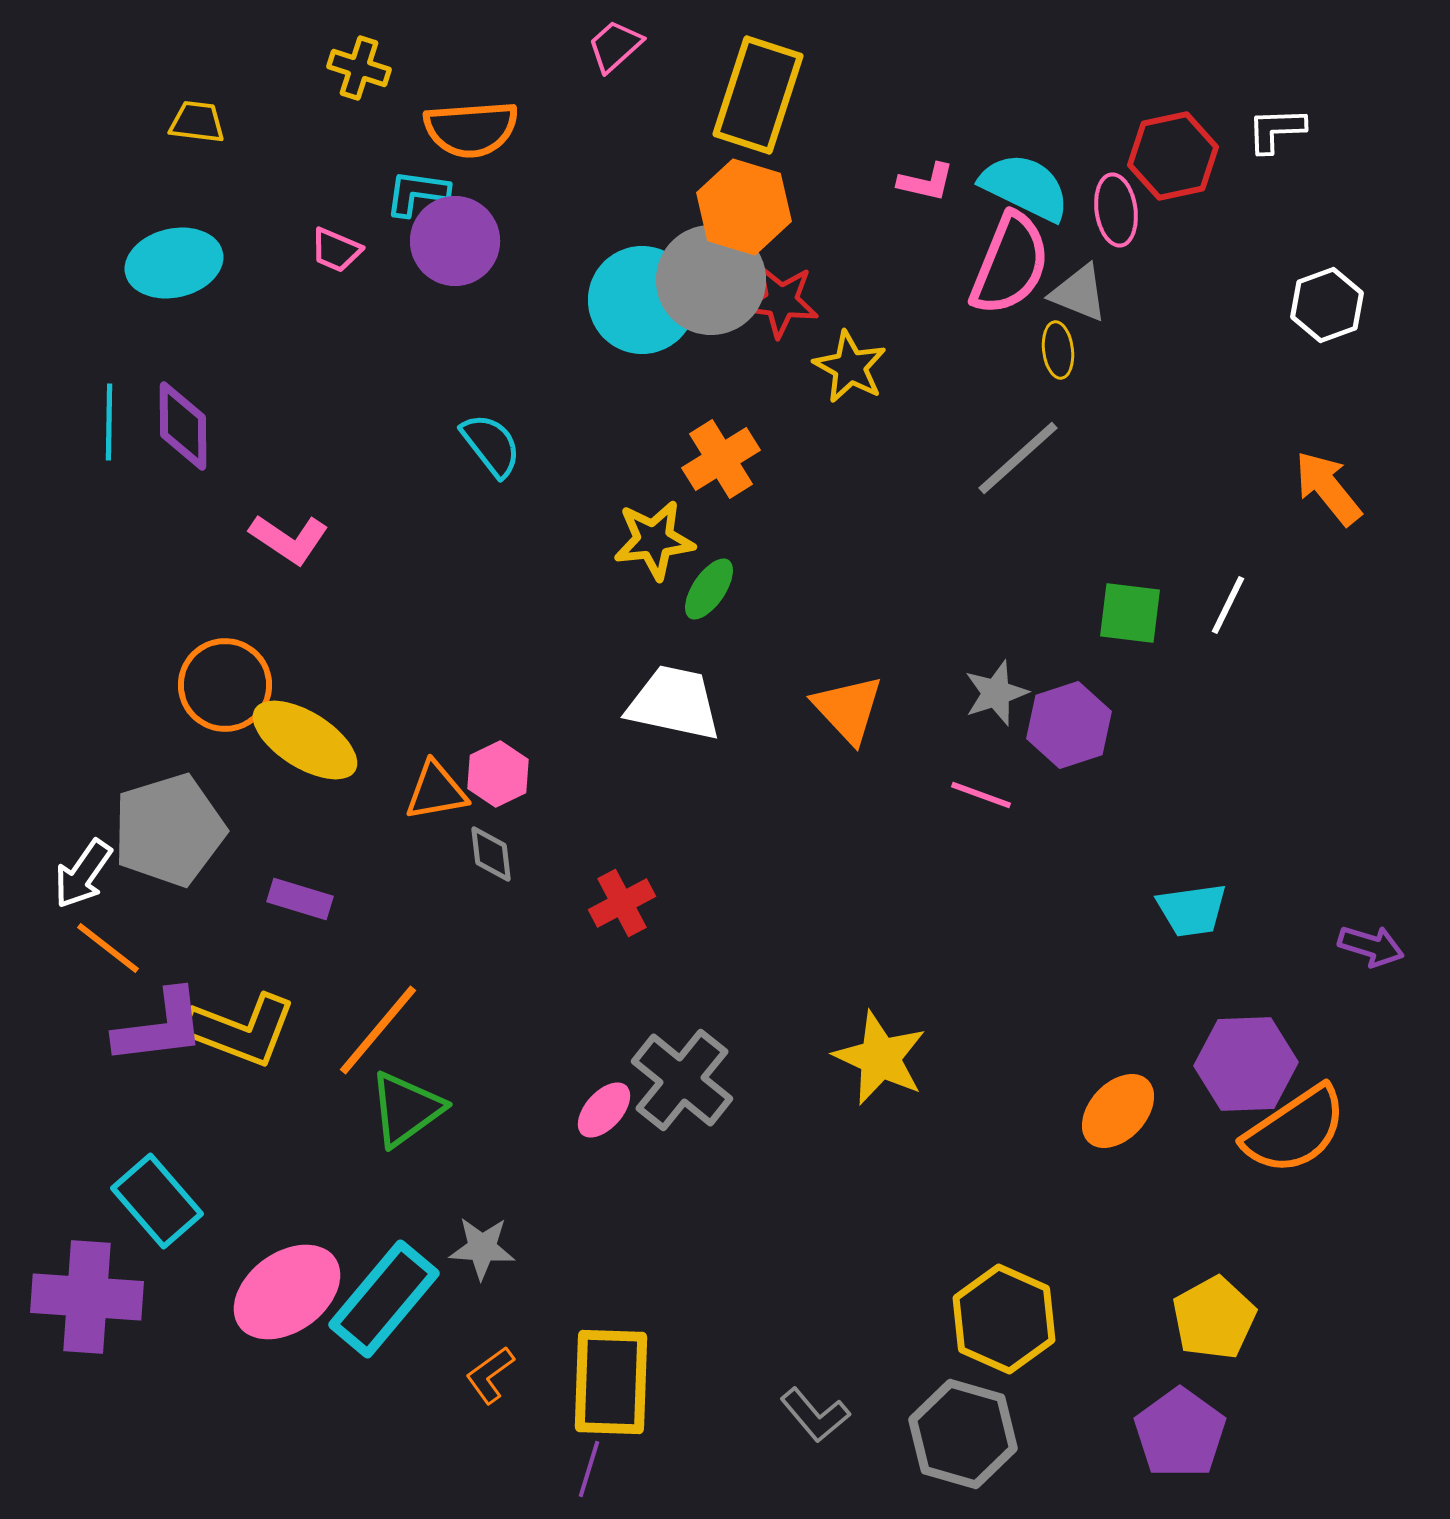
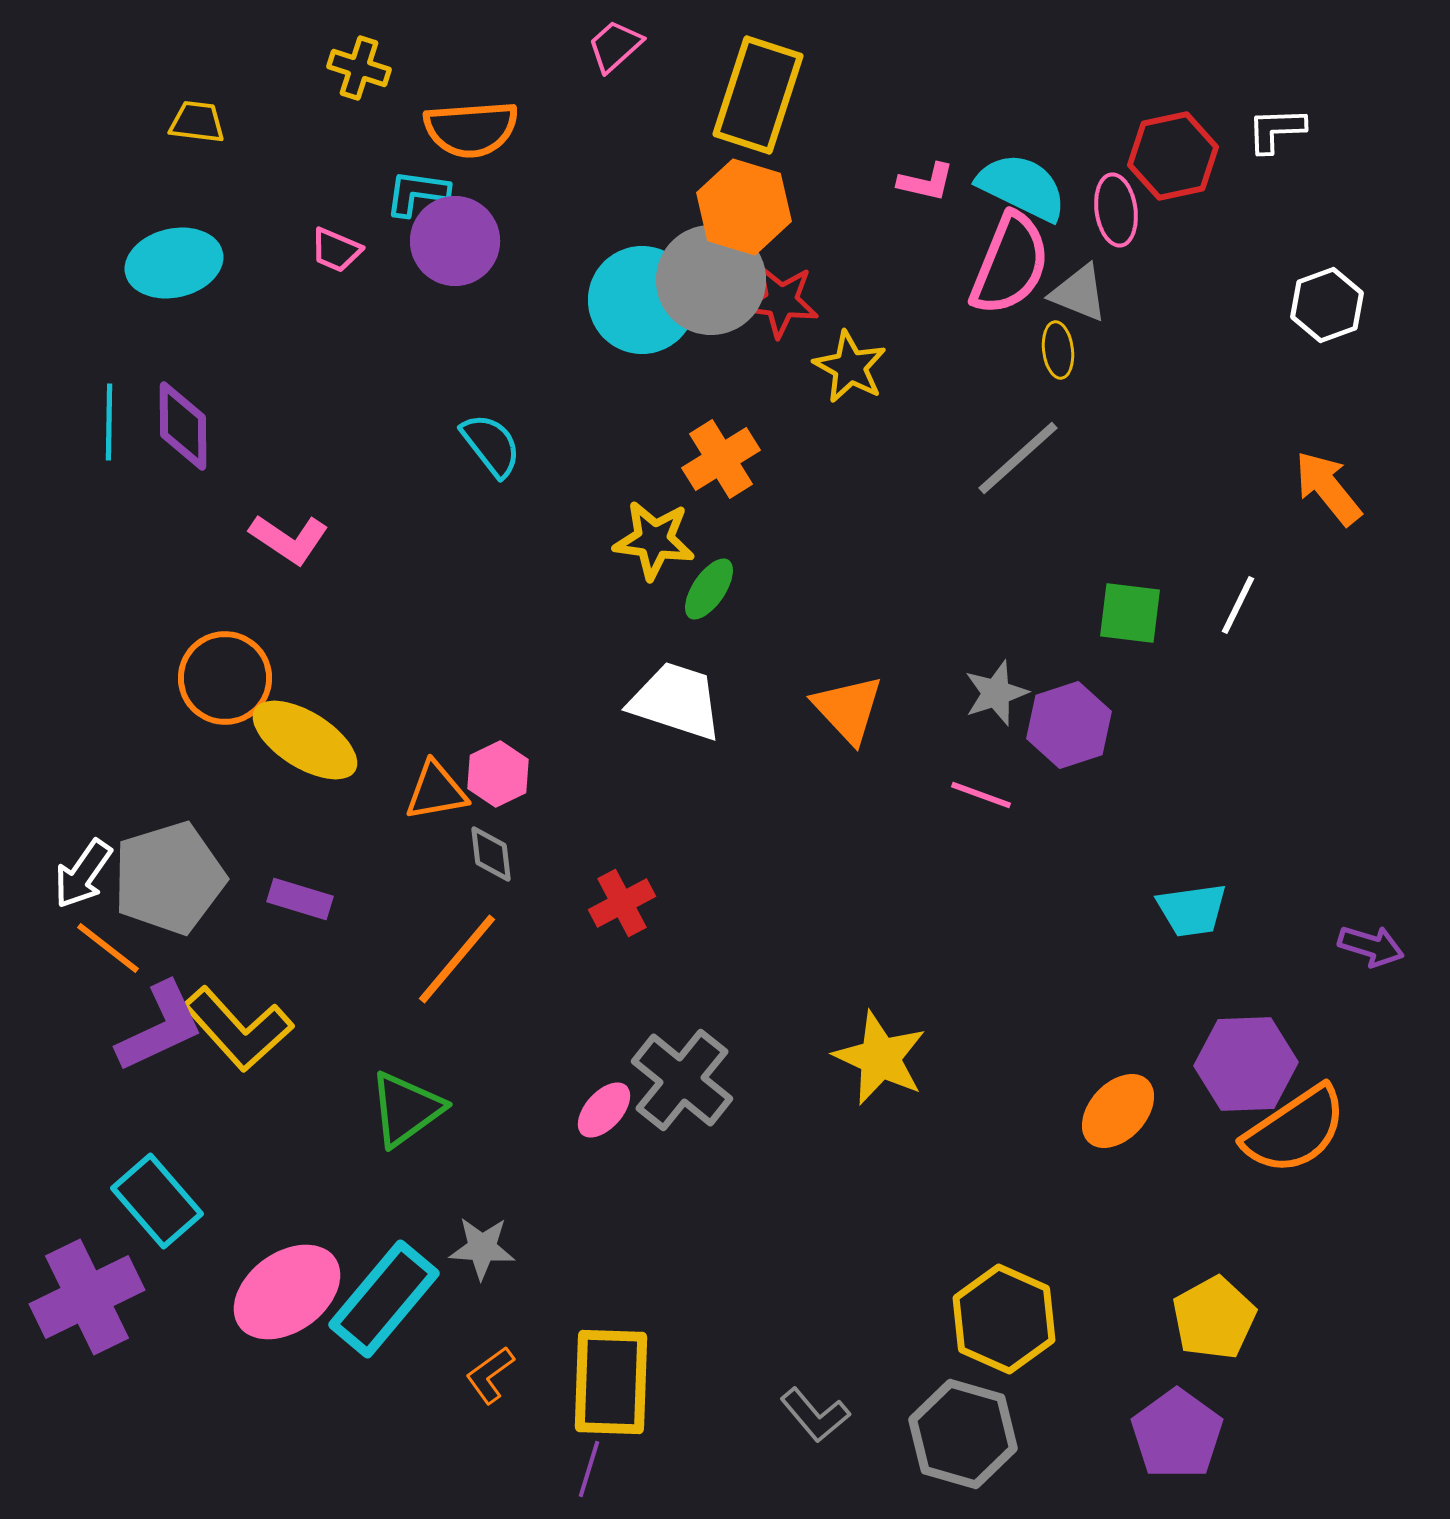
cyan semicircle at (1025, 187): moved 3 px left
yellow star at (654, 540): rotated 14 degrees clockwise
white line at (1228, 605): moved 10 px right
orange circle at (225, 685): moved 7 px up
white trapezoid at (674, 703): moved 2 px right, 2 px up; rotated 6 degrees clockwise
gray pentagon at (169, 830): moved 48 px down
purple L-shape at (160, 1027): rotated 18 degrees counterclockwise
yellow L-shape at (241, 1030): moved 3 px left, 1 px up; rotated 27 degrees clockwise
orange line at (378, 1030): moved 79 px right, 71 px up
purple cross at (87, 1297): rotated 30 degrees counterclockwise
purple pentagon at (1180, 1433): moved 3 px left, 1 px down
